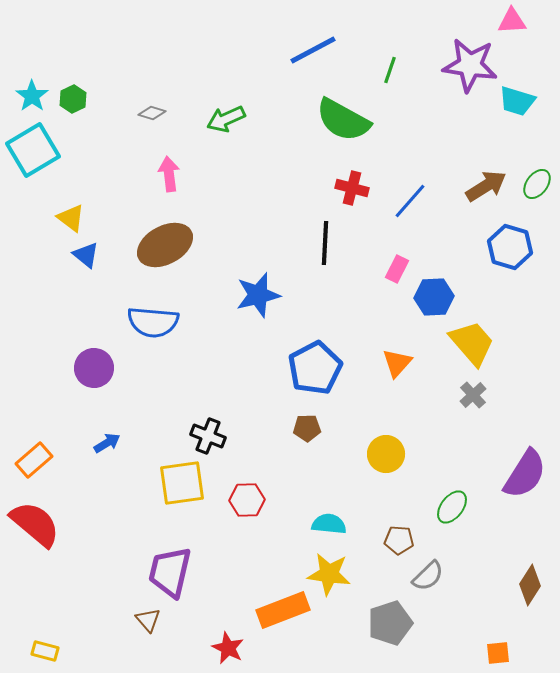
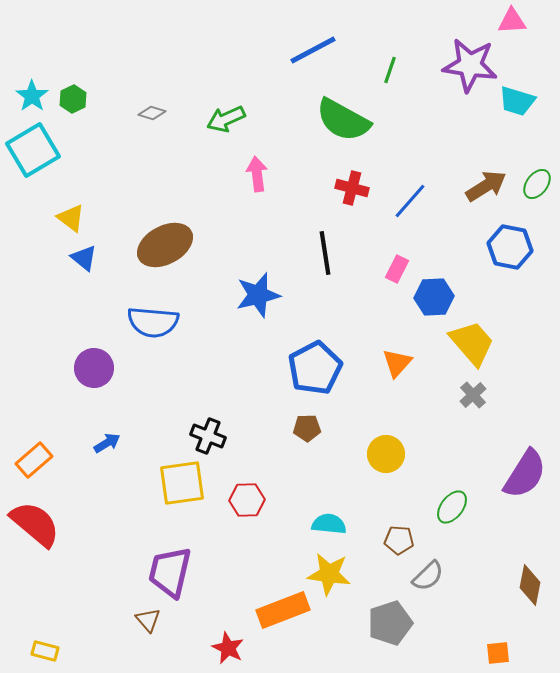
pink arrow at (169, 174): moved 88 px right
black line at (325, 243): moved 10 px down; rotated 12 degrees counterclockwise
blue hexagon at (510, 247): rotated 6 degrees counterclockwise
blue triangle at (86, 255): moved 2 px left, 3 px down
brown diamond at (530, 585): rotated 21 degrees counterclockwise
